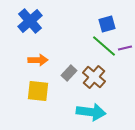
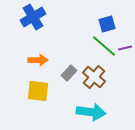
blue cross: moved 3 px right, 4 px up; rotated 10 degrees clockwise
